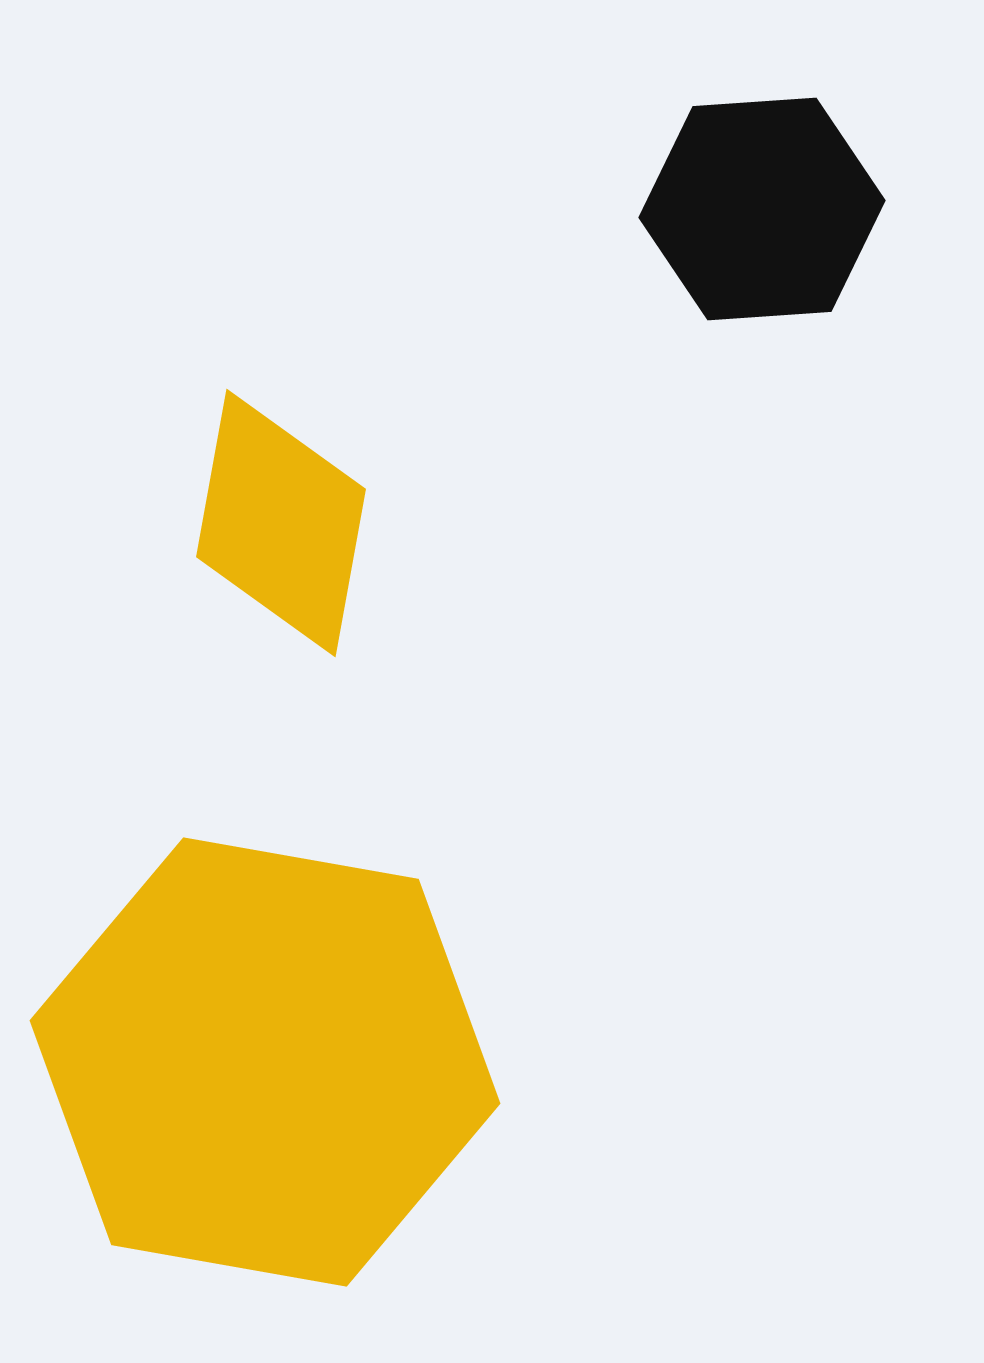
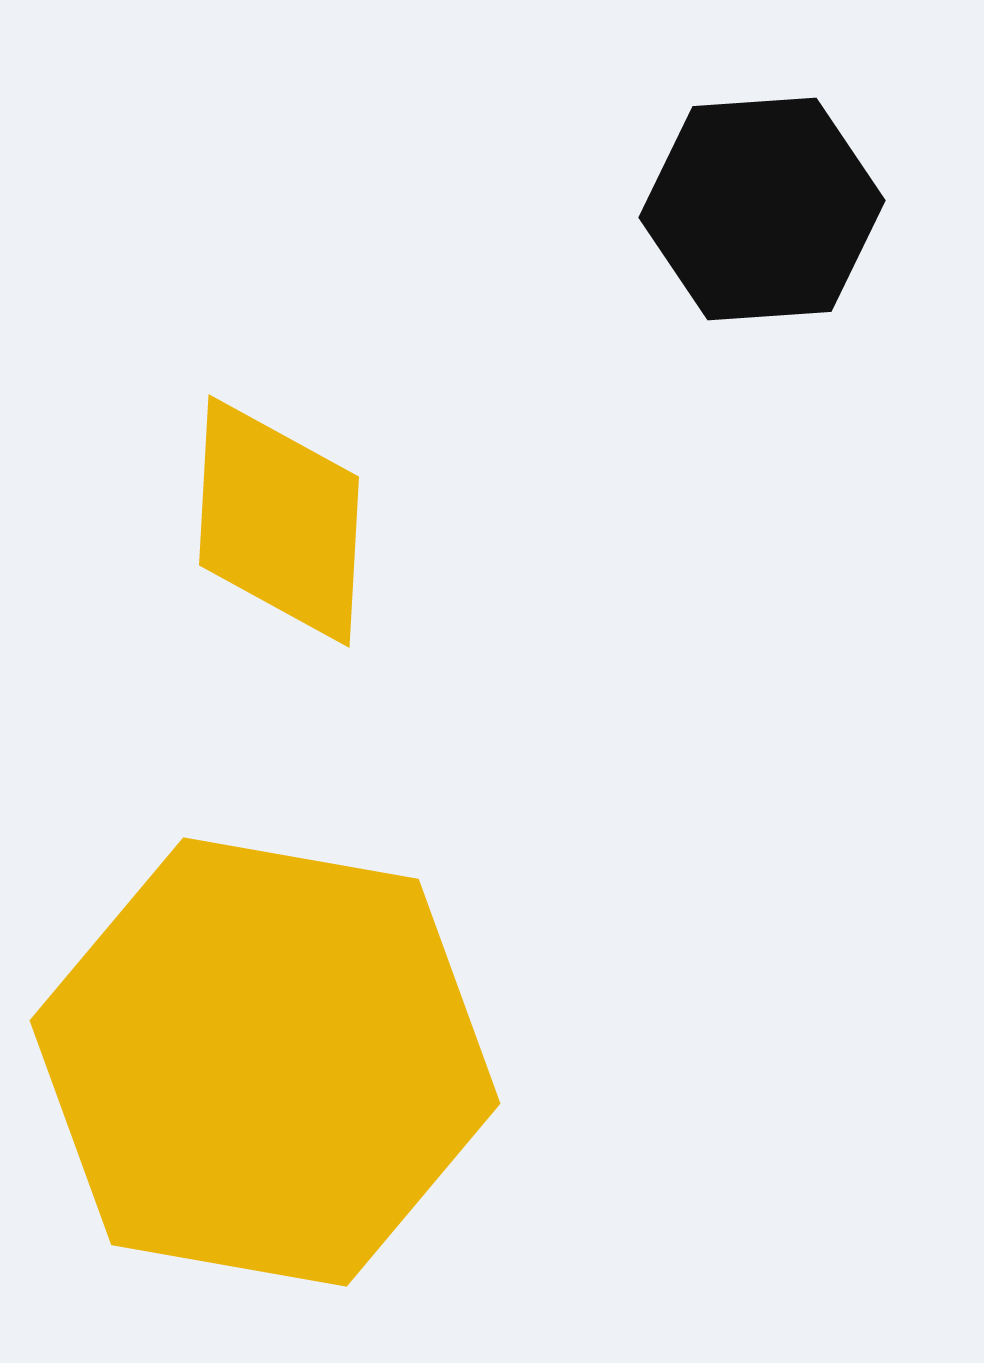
yellow diamond: moved 2 px left, 2 px up; rotated 7 degrees counterclockwise
